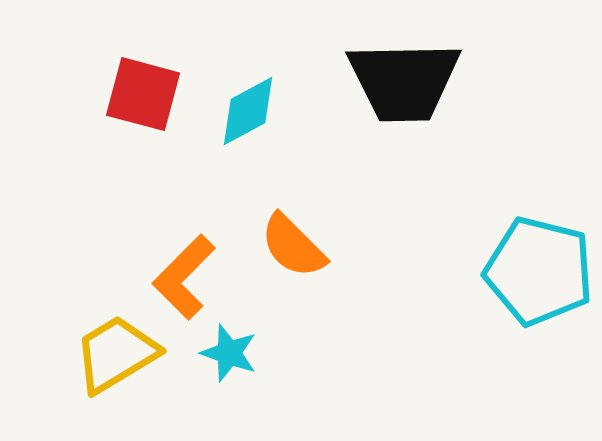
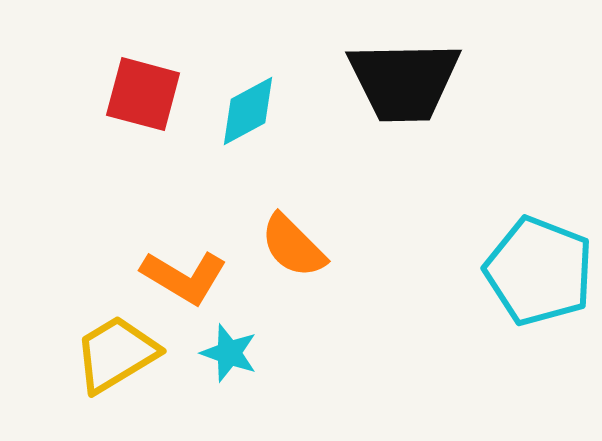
cyan pentagon: rotated 7 degrees clockwise
orange L-shape: rotated 104 degrees counterclockwise
